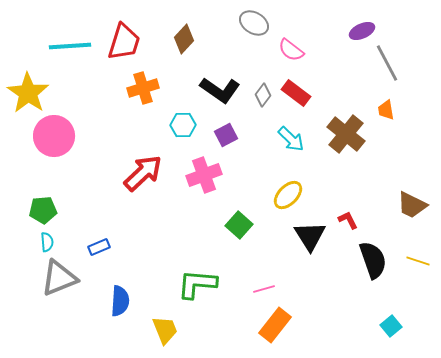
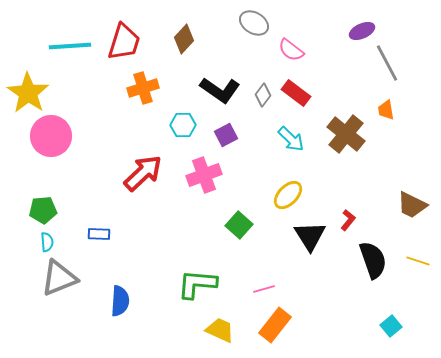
pink circle: moved 3 px left
red L-shape: rotated 65 degrees clockwise
blue rectangle: moved 13 px up; rotated 25 degrees clockwise
yellow trapezoid: moved 55 px right; rotated 44 degrees counterclockwise
